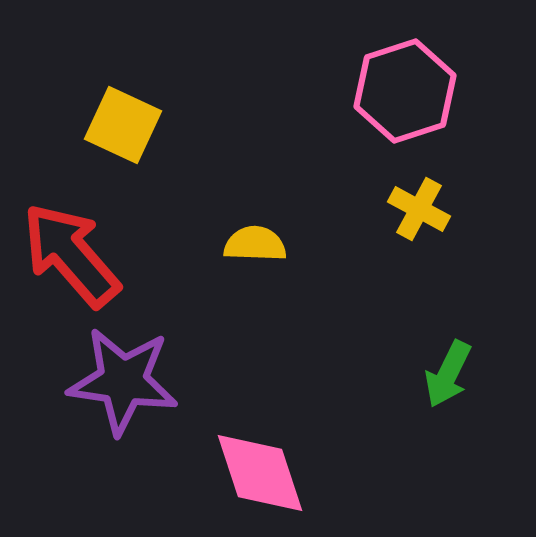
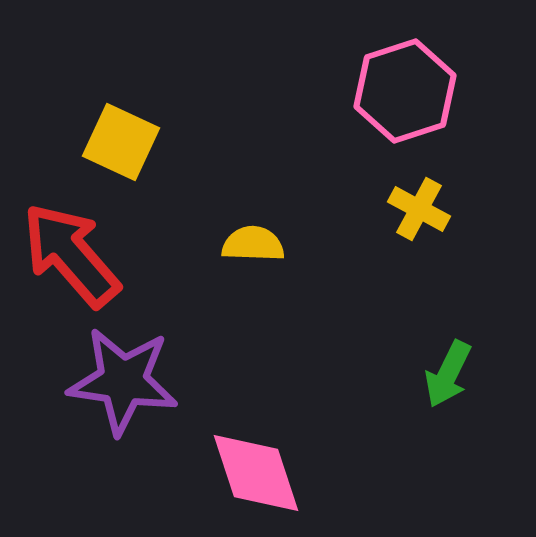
yellow square: moved 2 px left, 17 px down
yellow semicircle: moved 2 px left
pink diamond: moved 4 px left
